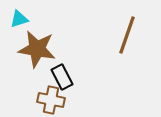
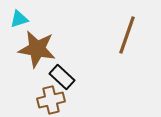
black rectangle: rotated 20 degrees counterclockwise
brown cross: rotated 24 degrees counterclockwise
